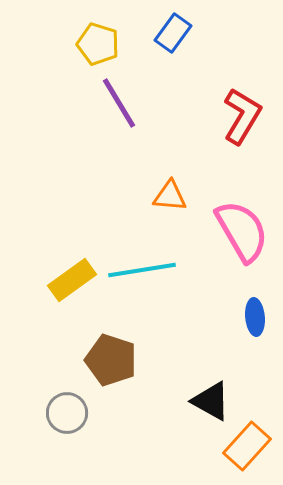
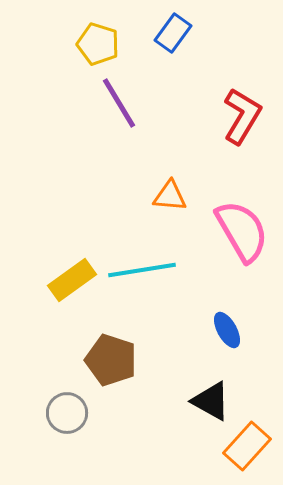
blue ellipse: moved 28 px left, 13 px down; rotated 24 degrees counterclockwise
